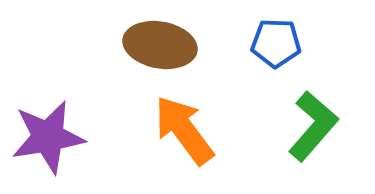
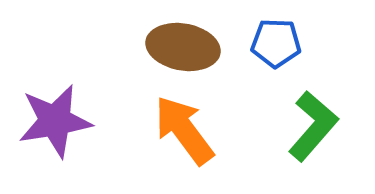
brown ellipse: moved 23 px right, 2 px down
purple star: moved 7 px right, 16 px up
